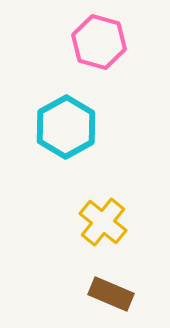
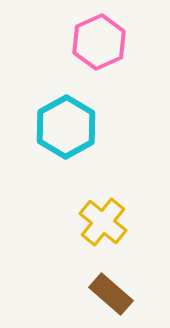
pink hexagon: rotated 20 degrees clockwise
brown rectangle: rotated 18 degrees clockwise
